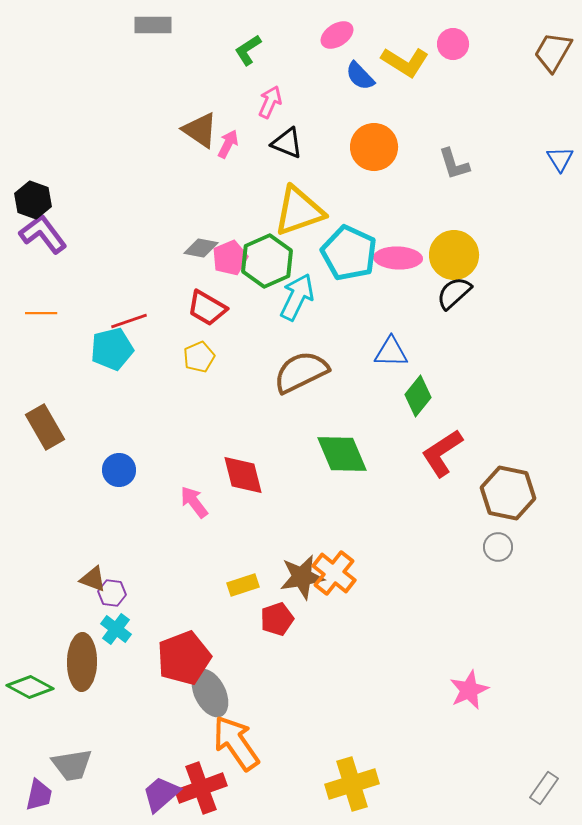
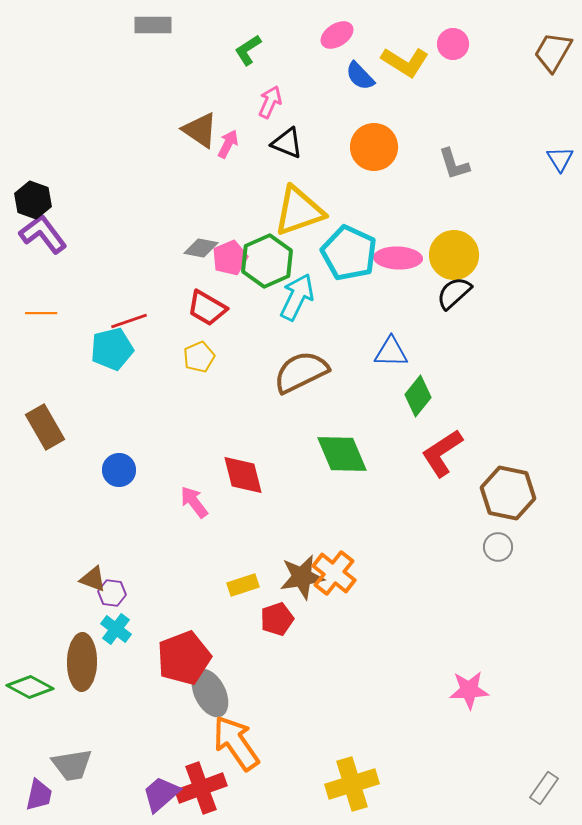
pink star at (469, 690): rotated 21 degrees clockwise
